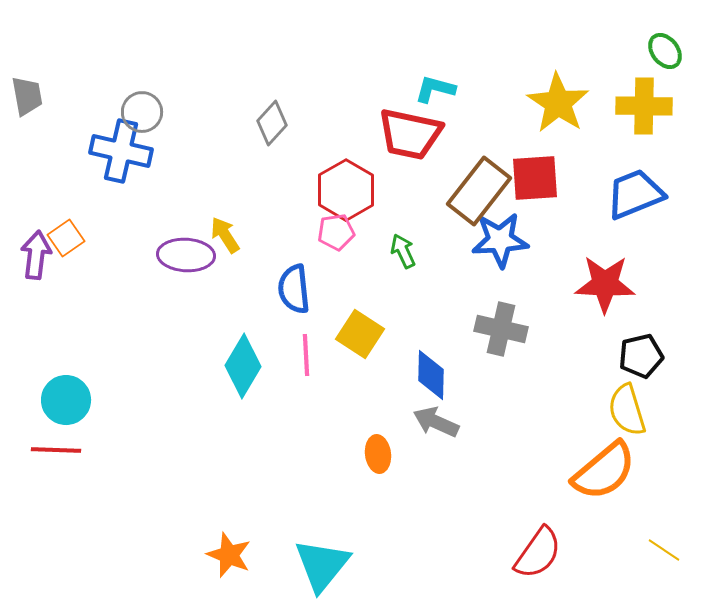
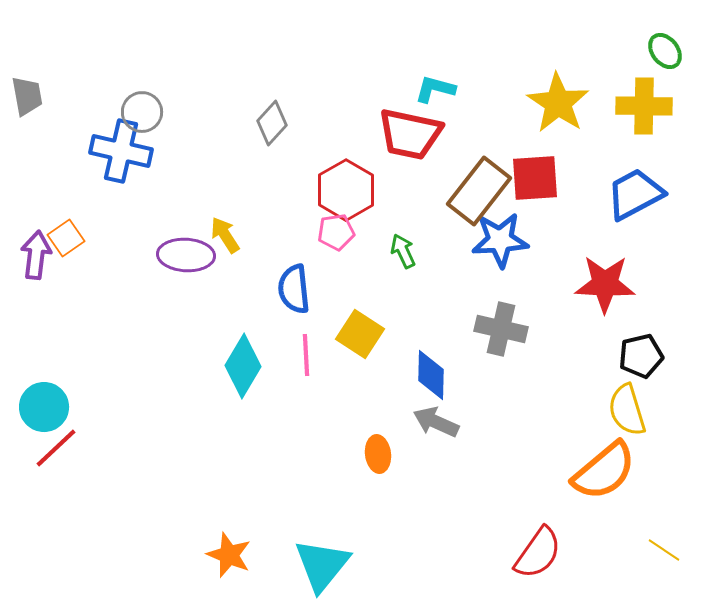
blue trapezoid: rotated 6 degrees counterclockwise
cyan circle: moved 22 px left, 7 px down
red line: moved 2 px up; rotated 45 degrees counterclockwise
